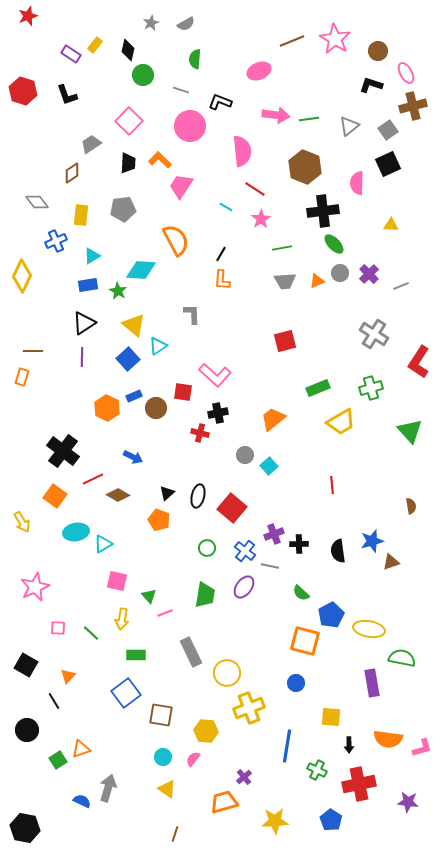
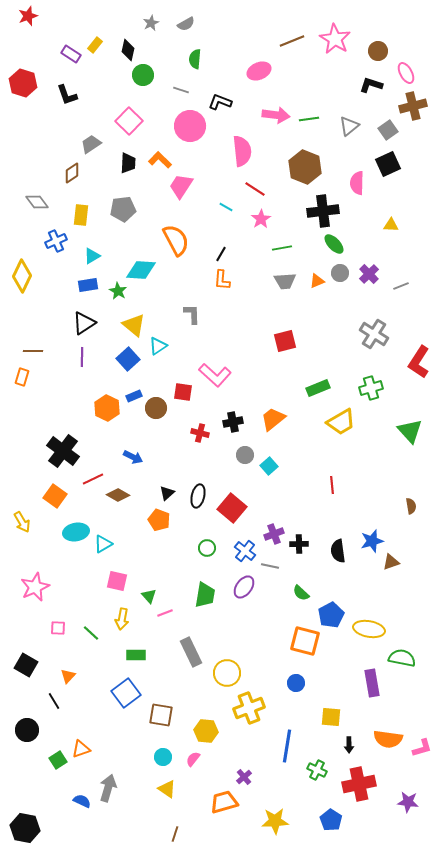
red hexagon at (23, 91): moved 8 px up
black cross at (218, 413): moved 15 px right, 9 px down
